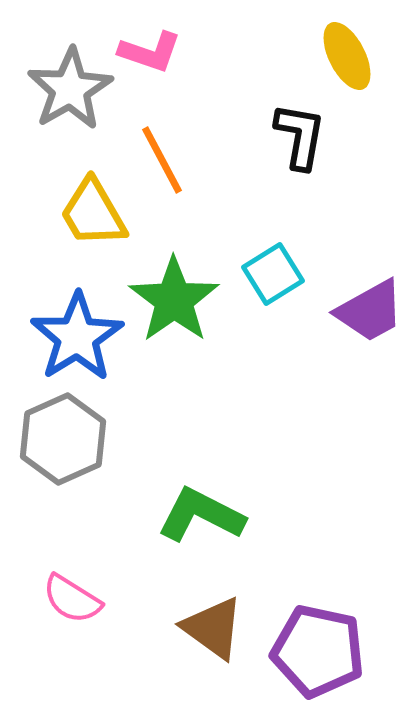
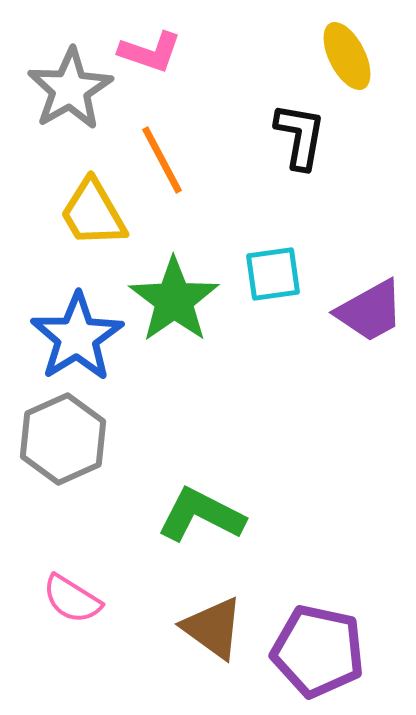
cyan square: rotated 24 degrees clockwise
